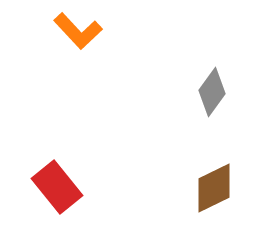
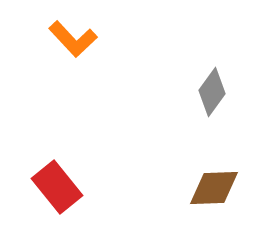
orange L-shape: moved 5 px left, 8 px down
brown diamond: rotated 24 degrees clockwise
